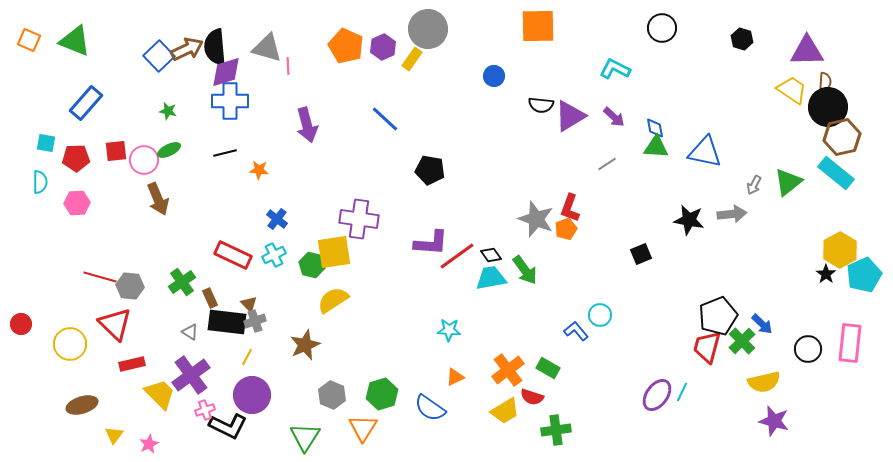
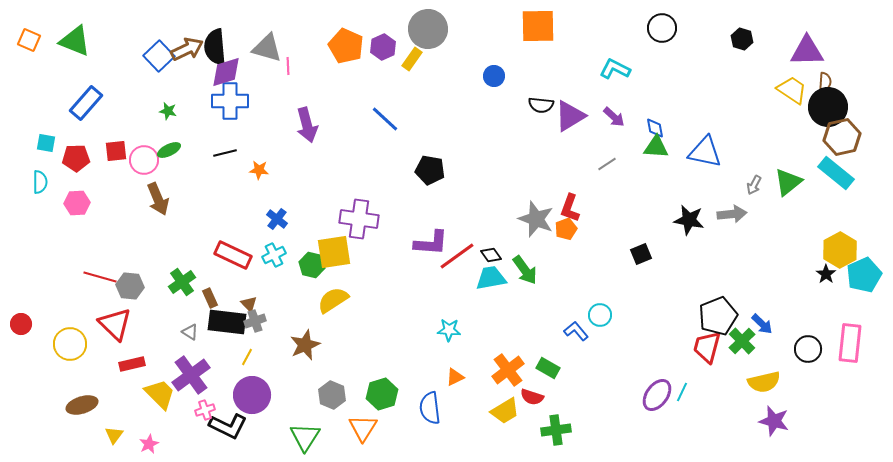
blue semicircle at (430, 408): rotated 48 degrees clockwise
